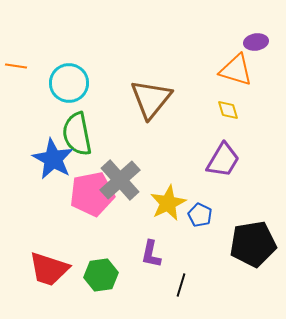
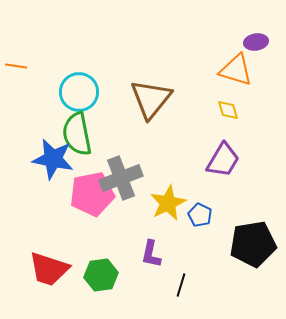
cyan circle: moved 10 px right, 9 px down
blue star: rotated 18 degrees counterclockwise
gray cross: moved 1 px right, 2 px up; rotated 21 degrees clockwise
